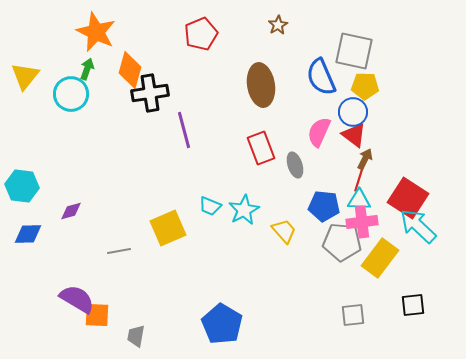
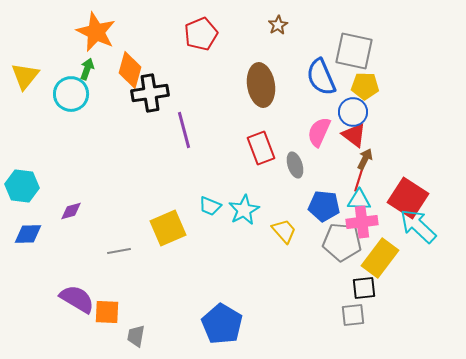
black square at (413, 305): moved 49 px left, 17 px up
orange square at (97, 315): moved 10 px right, 3 px up
